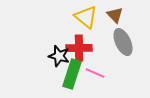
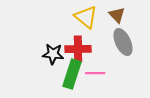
brown triangle: moved 2 px right
red cross: moved 1 px left, 1 px down
black star: moved 6 px left, 2 px up; rotated 10 degrees counterclockwise
pink line: rotated 24 degrees counterclockwise
